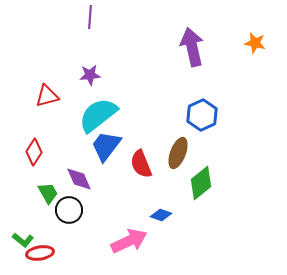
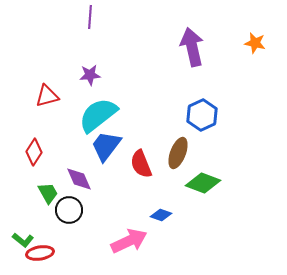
green diamond: moved 2 px right; rotated 60 degrees clockwise
